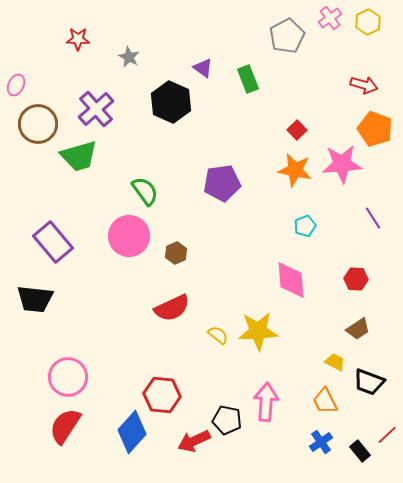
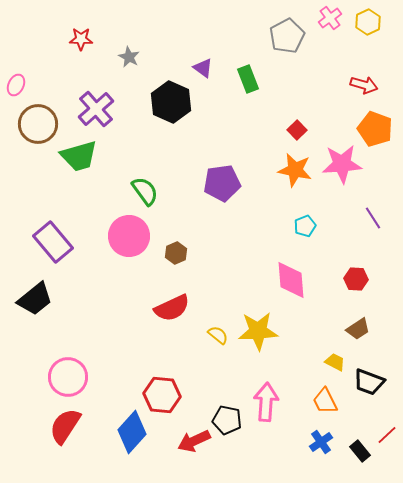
red star at (78, 39): moved 3 px right
black trapezoid at (35, 299): rotated 45 degrees counterclockwise
